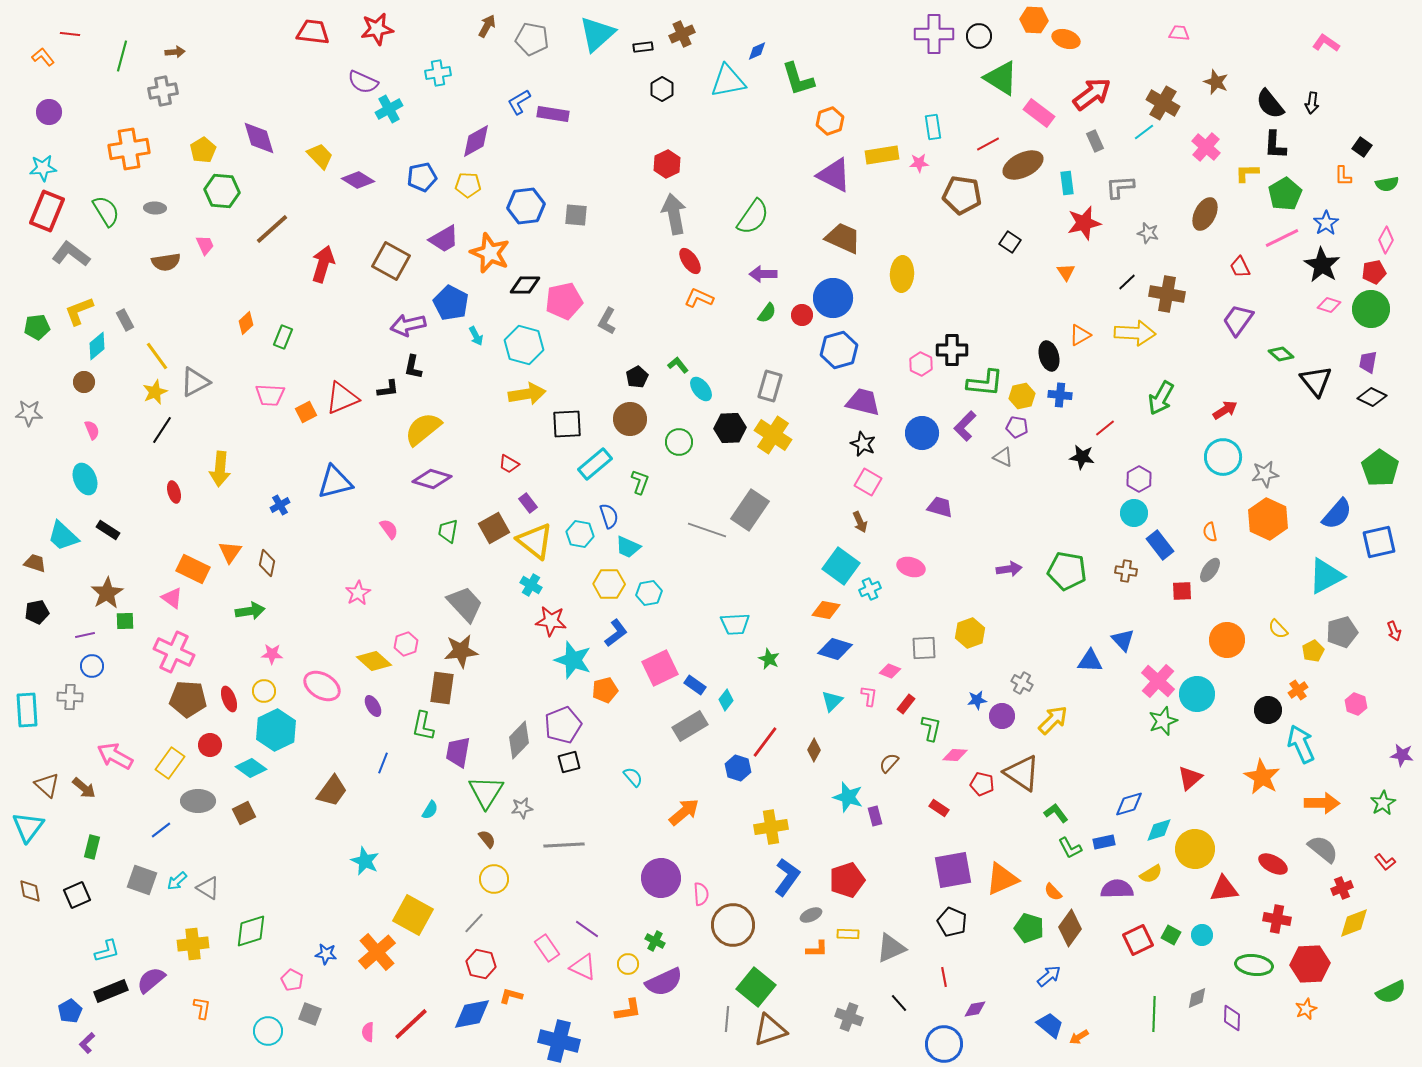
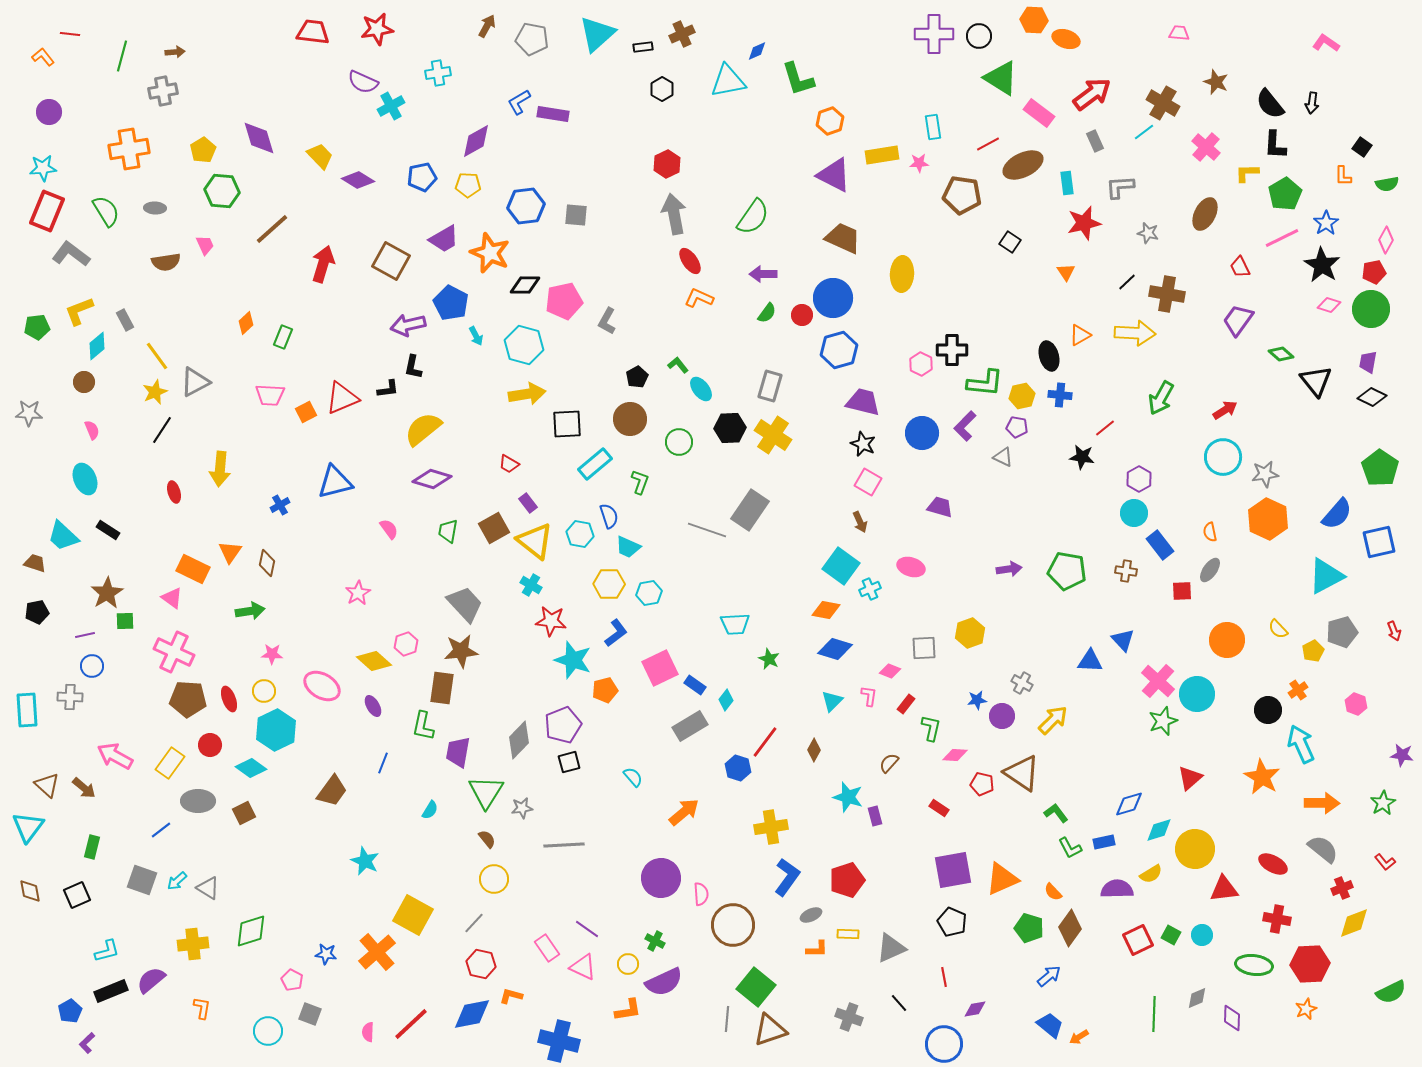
cyan cross at (389, 109): moved 2 px right, 3 px up
